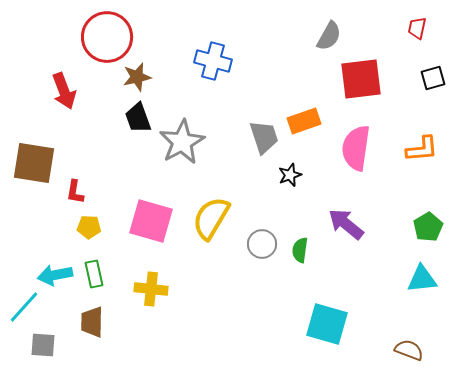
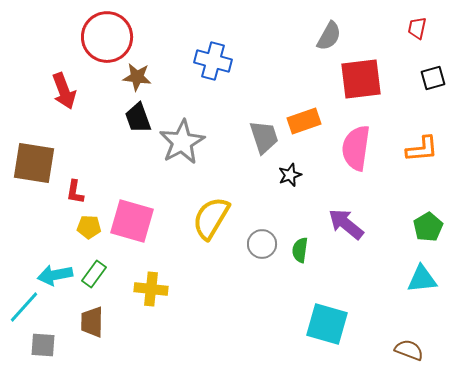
brown star: rotated 20 degrees clockwise
pink square: moved 19 px left
green rectangle: rotated 48 degrees clockwise
